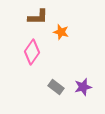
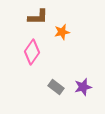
orange star: moved 1 px right; rotated 28 degrees counterclockwise
